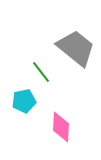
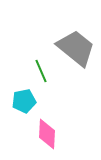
green line: moved 1 px up; rotated 15 degrees clockwise
pink diamond: moved 14 px left, 7 px down
